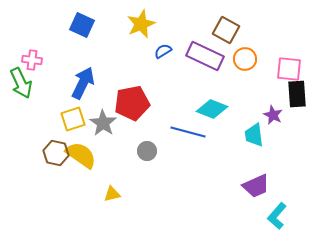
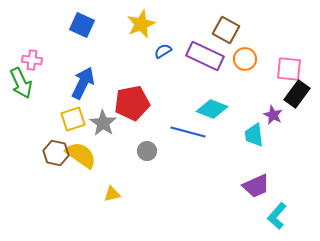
black rectangle: rotated 40 degrees clockwise
